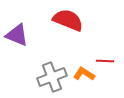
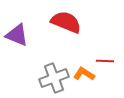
red semicircle: moved 2 px left, 2 px down
gray cross: moved 2 px right, 1 px down
